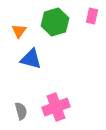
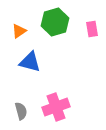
pink rectangle: moved 13 px down; rotated 21 degrees counterclockwise
orange triangle: rotated 21 degrees clockwise
blue triangle: moved 1 px left, 3 px down
